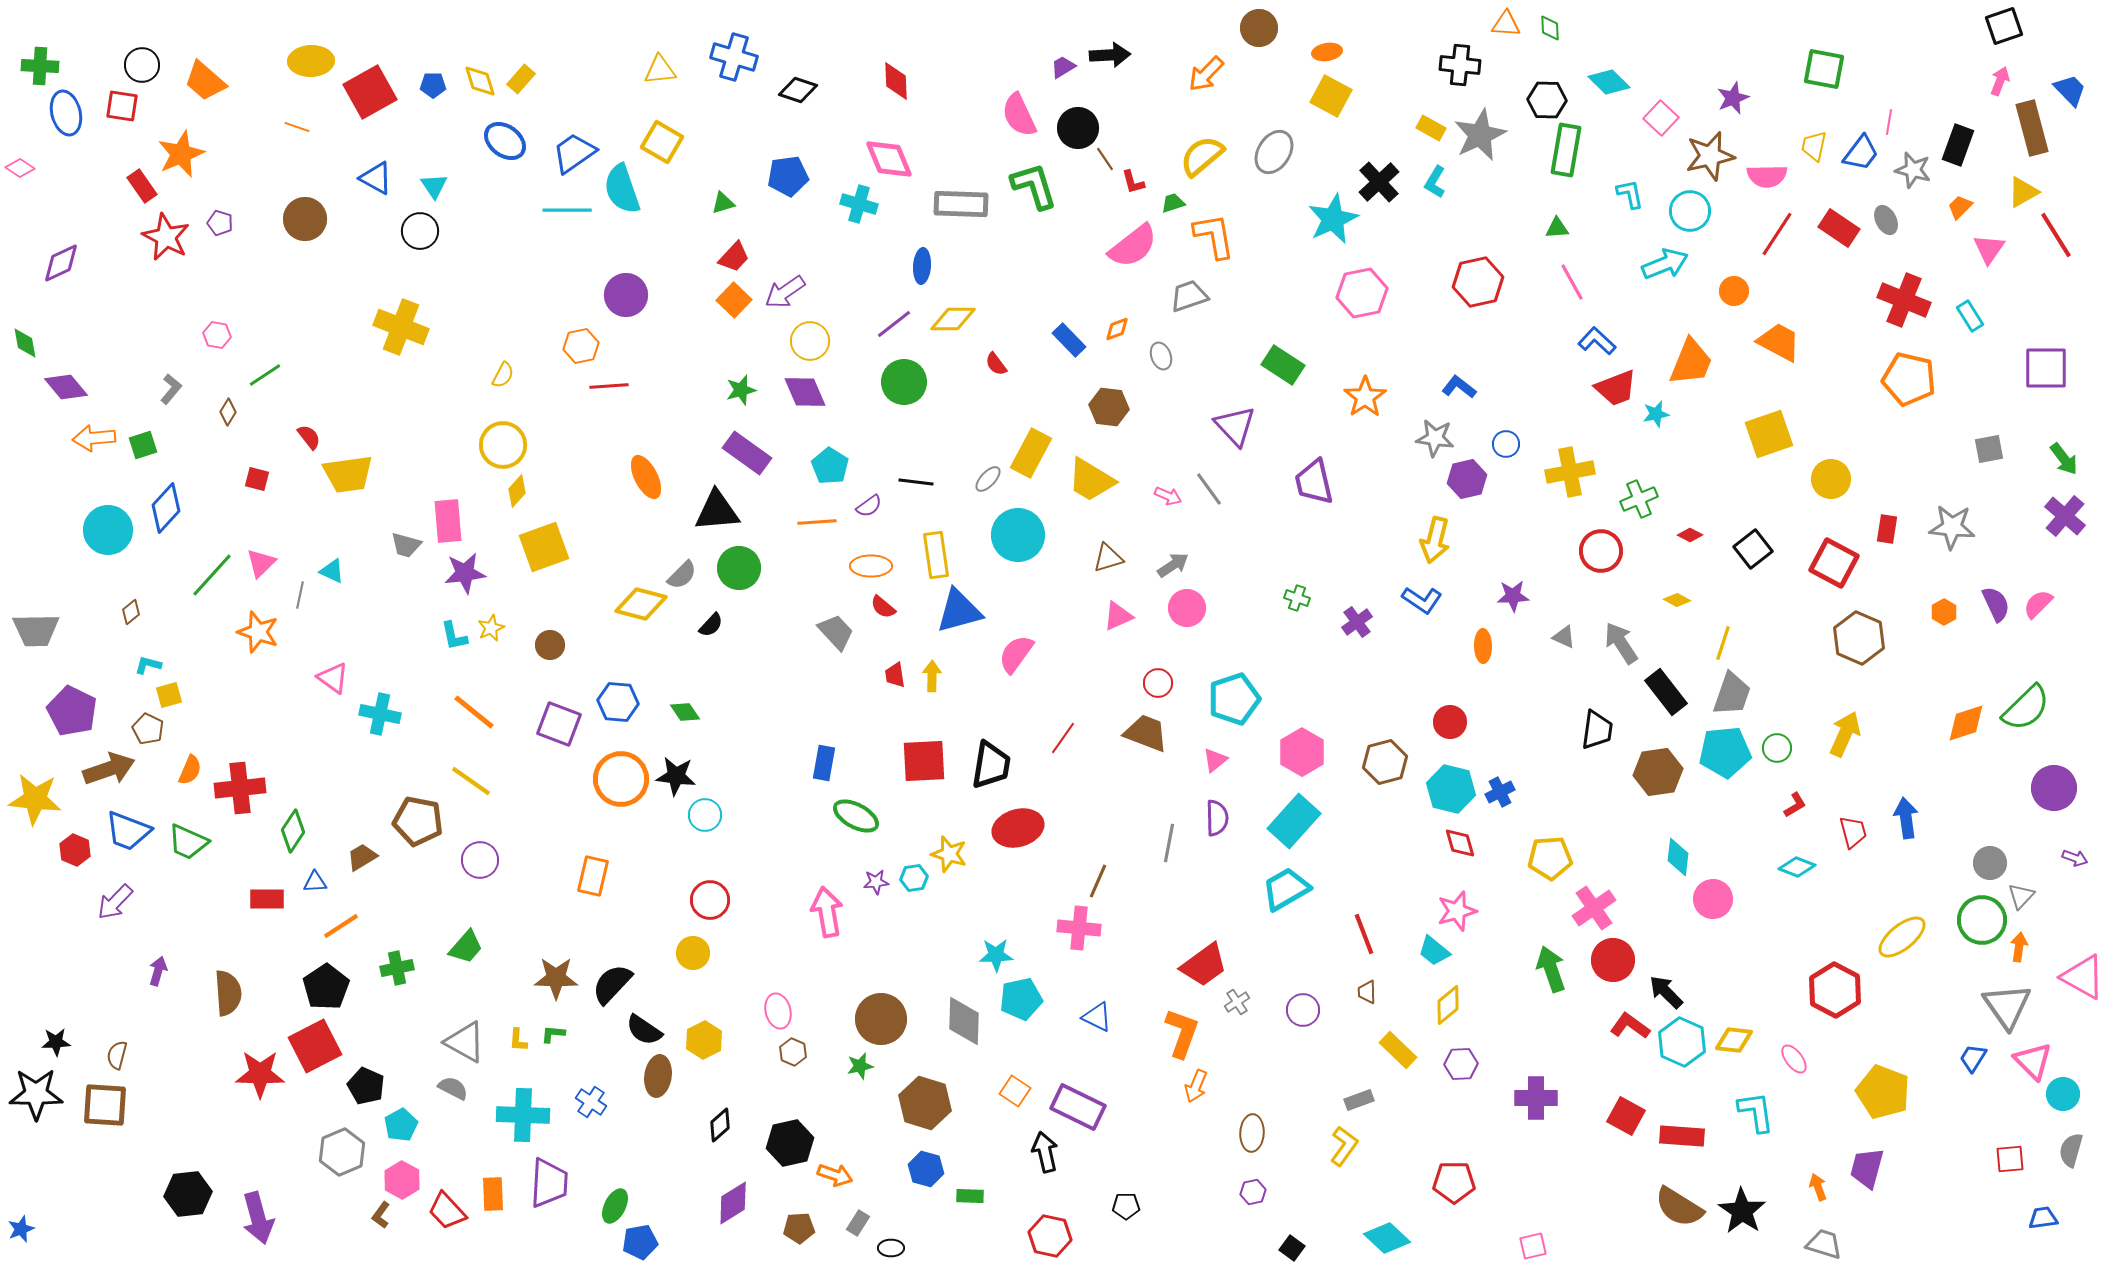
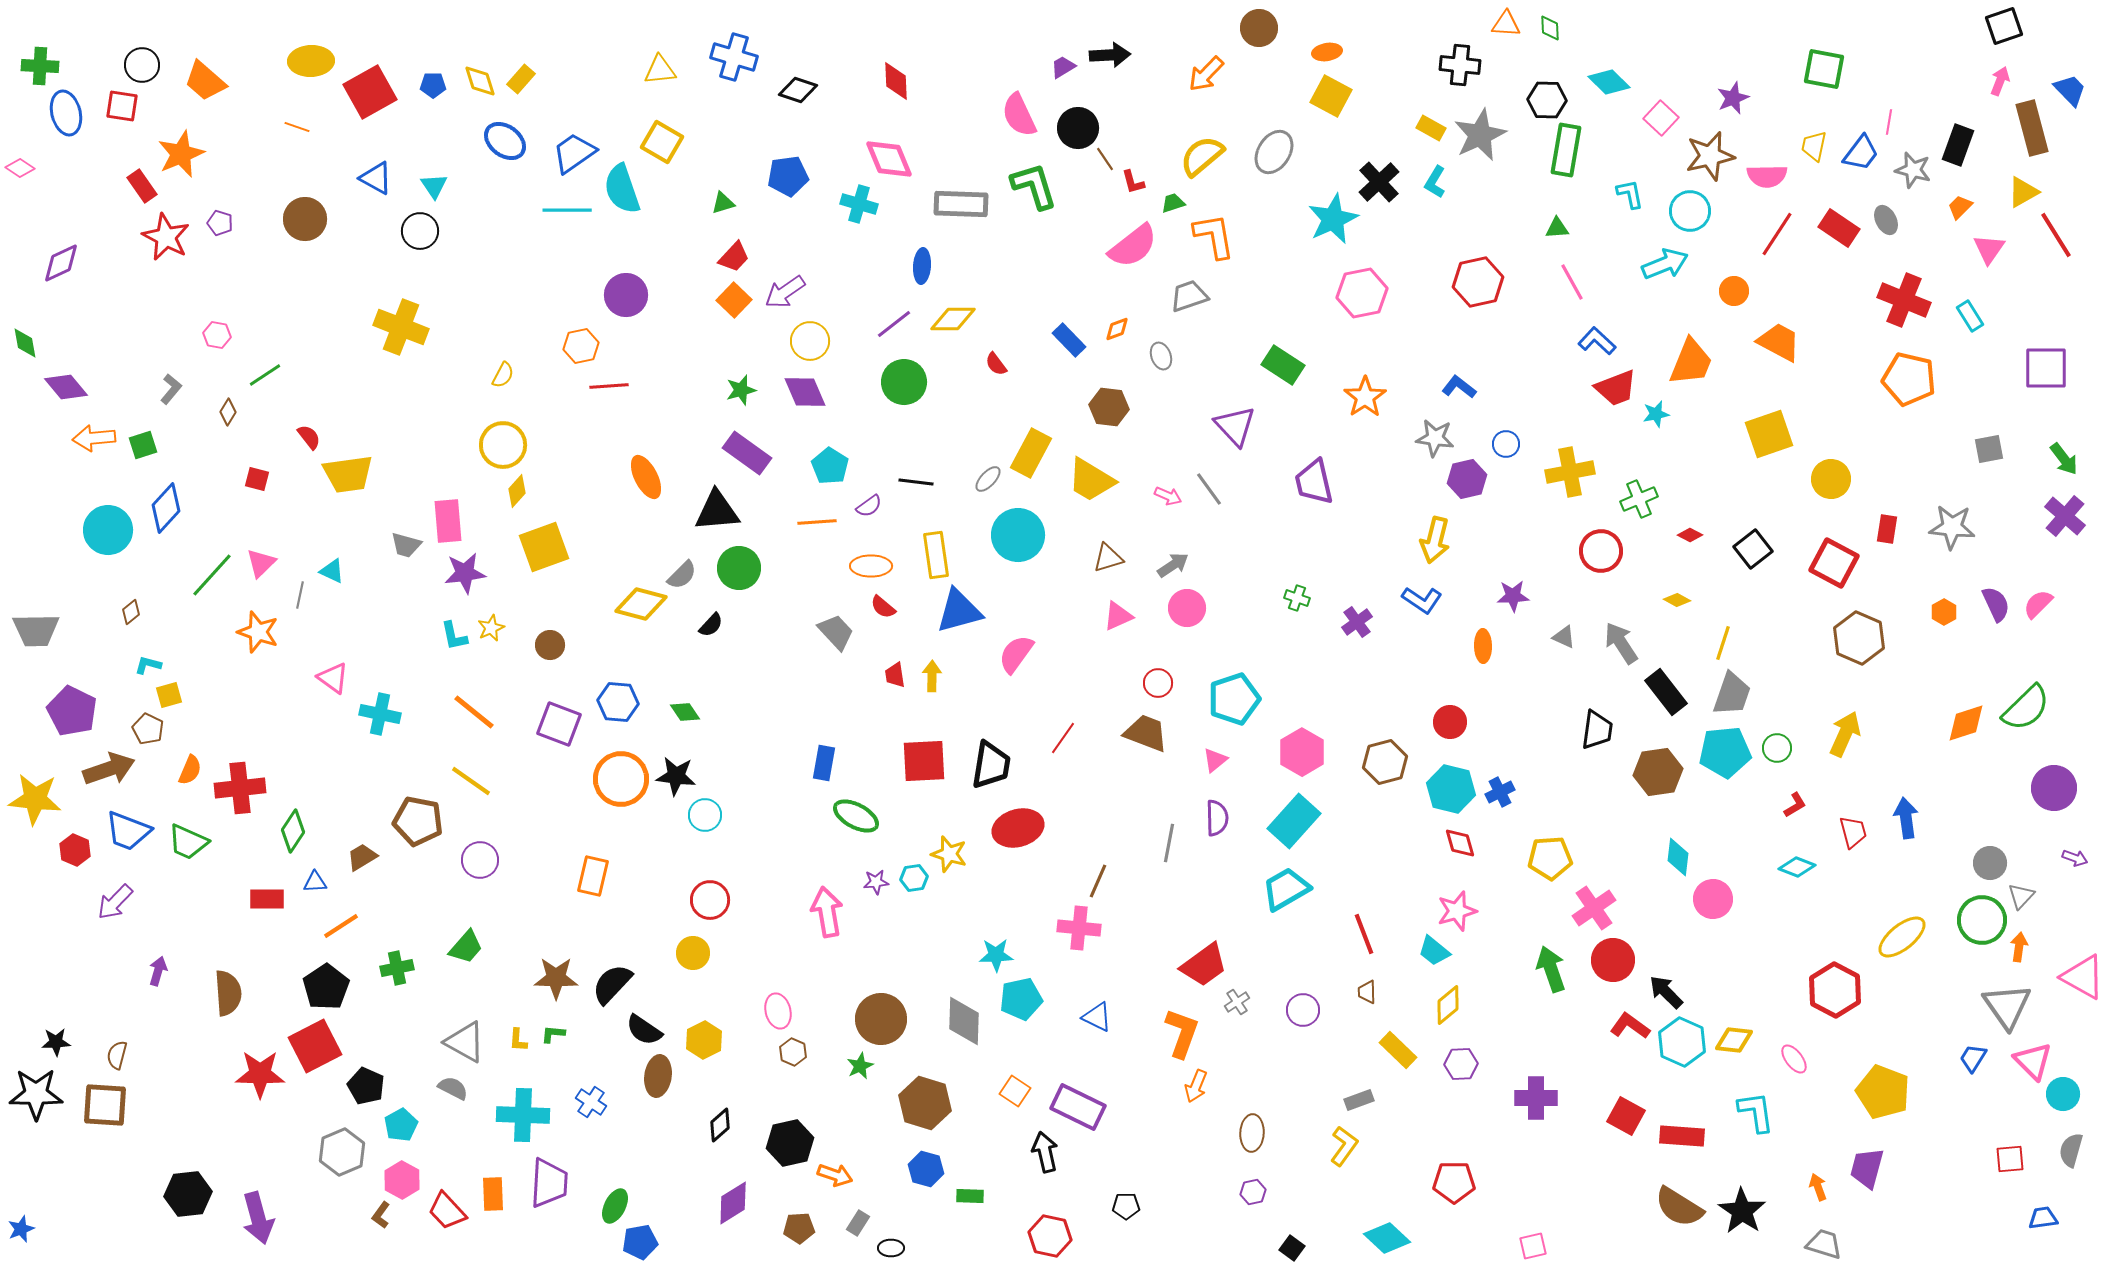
green star at (860, 1066): rotated 12 degrees counterclockwise
